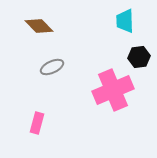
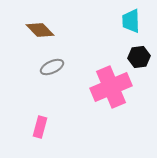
cyan trapezoid: moved 6 px right
brown diamond: moved 1 px right, 4 px down
pink cross: moved 2 px left, 3 px up
pink rectangle: moved 3 px right, 4 px down
